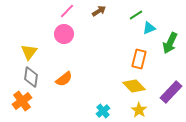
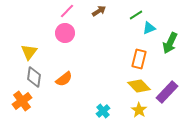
pink circle: moved 1 px right, 1 px up
gray diamond: moved 3 px right
yellow diamond: moved 5 px right
purple rectangle: moved 4 px left
